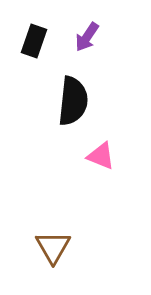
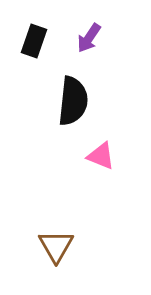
purple arrow: moved 2 px right, 1 px down
brown triangle: moved 3 px right, 1 px up
